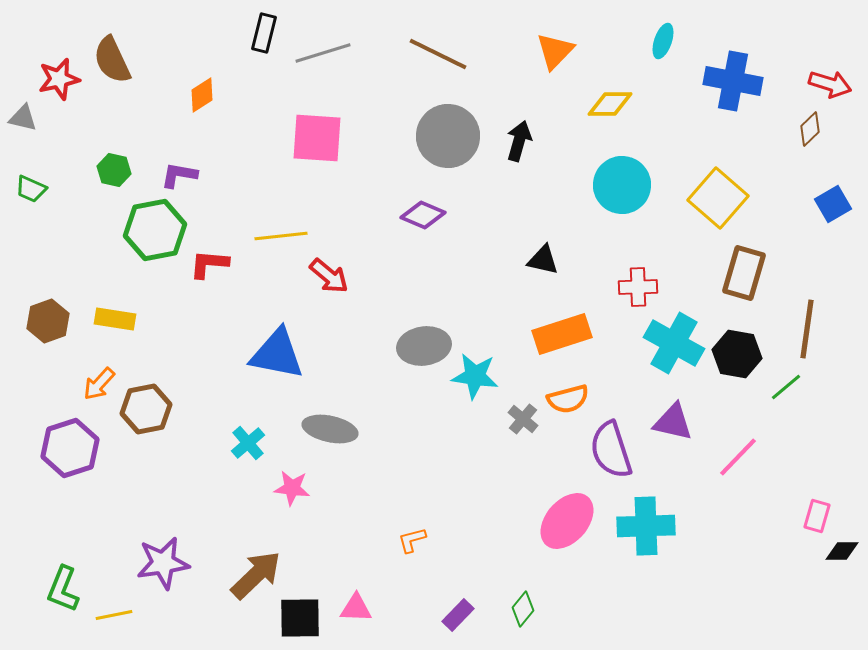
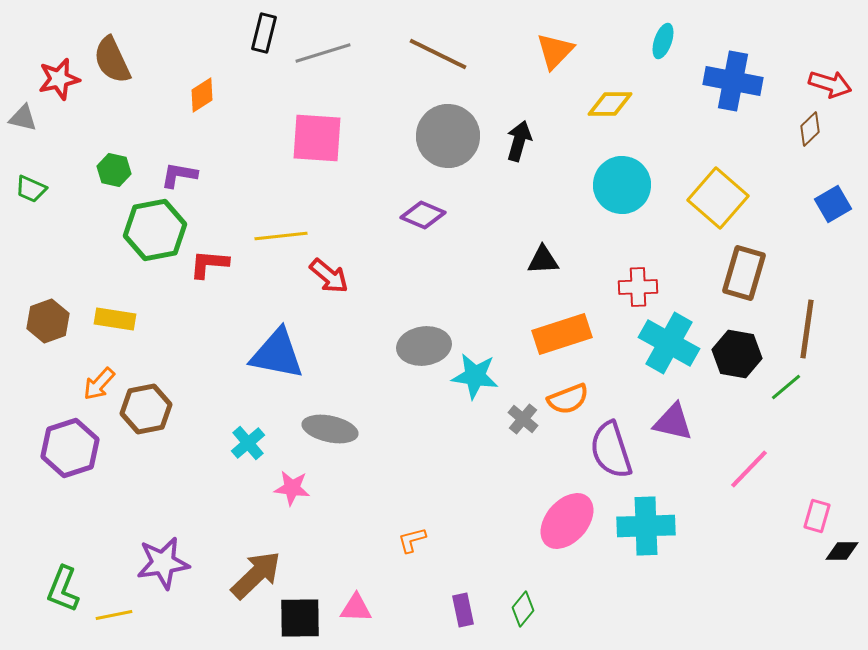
black triangle at (543, 260): rotated 16 degrees counterclockwise
cyan cross at (674, 343): moved 5 px left
orange semicircle at (568, 399): rotated 6 degrees counterclockwise
pink line at (738, 457): moved 11 px right, 12 px down
purple rectangle at (458, 615): moved 5 px right, 5 px up; rotated 56 degrees counterclockwise
